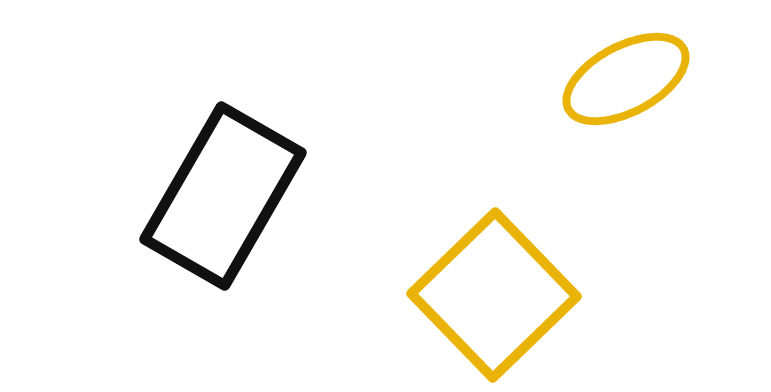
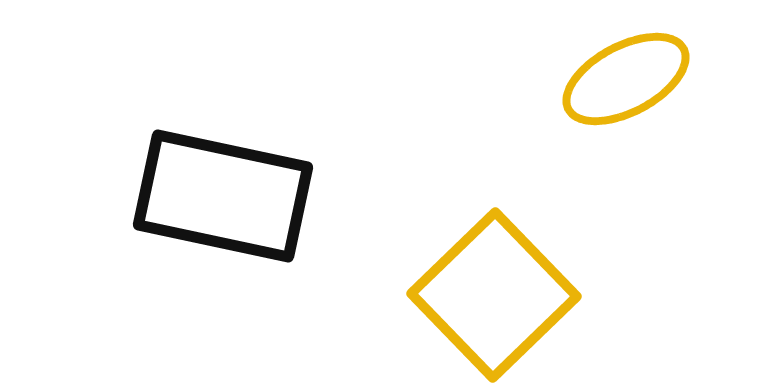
black rectangle: rotated 72 degrees clockwise
